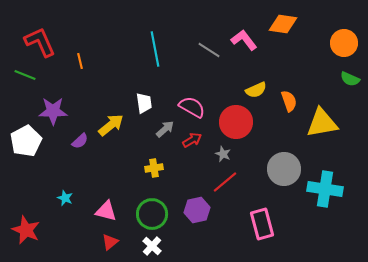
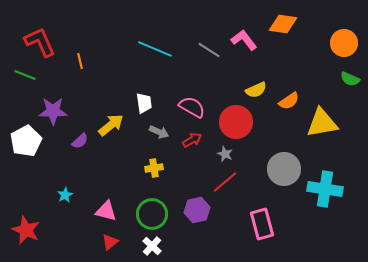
cyan line: rotated 56 degrees counterclockwise
orange semicircle: rotated 75 degrees clockwise
gray arrow: moved 6 px left, 3 px down; rotated 66 degrees clockwise
gray star: moved 2 px right
cyan star: moved 3 px up; rotated 21 degrees clockwise
